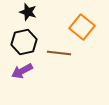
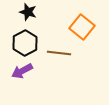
black hexagon: moved 1 px right, 1 px down; rotated 15 degrees counterclockwise
